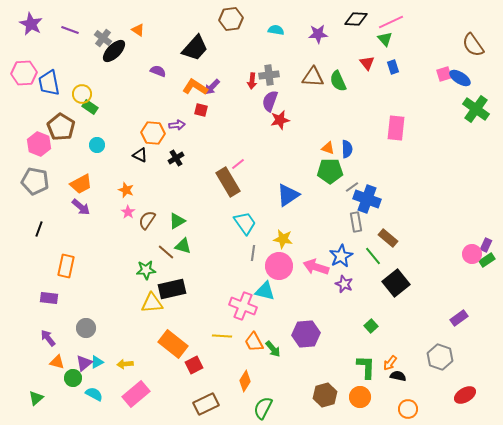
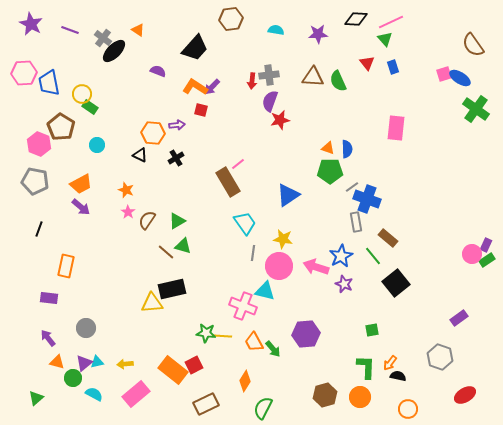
green star at (146, 270): moved 60 px right, 63 px down; rotated 12 degrees clockwise
green square at (371, 326): moved 1 px right, 4 px down; rotated 32 degrees clockwise
orange rectangle at (173, 344): moved 26 px down
cyan triangle at (97, 362): rotated 16 degrees clockwise
